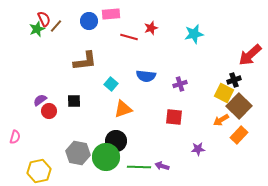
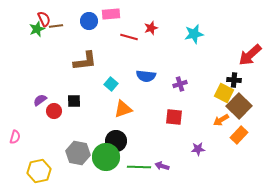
brown line: rotated 40 degrees clockwise
black cross: rotated 24 degrees clockwise
red circle: moved 5 px right
